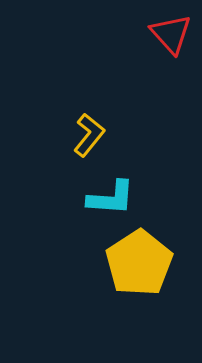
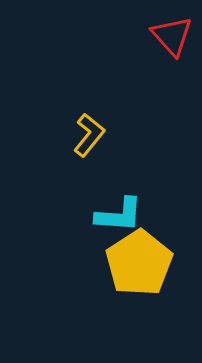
red triangle: moved 1 px right, 2 px down
cyan L-shape: moved 8 px right, 17 px down
